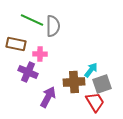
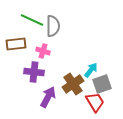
brown rectangle: rotated 18 degrees counterclockwise
pink cross: moved 3 px right, 3 px up; rotated 16 degrees clockwise
purple cross: moved 6 px right; rotated 18 degrees counterclockwise
brown cross: moved 1 px left, 2 px down; rotated 30 degrees counterclockwise
